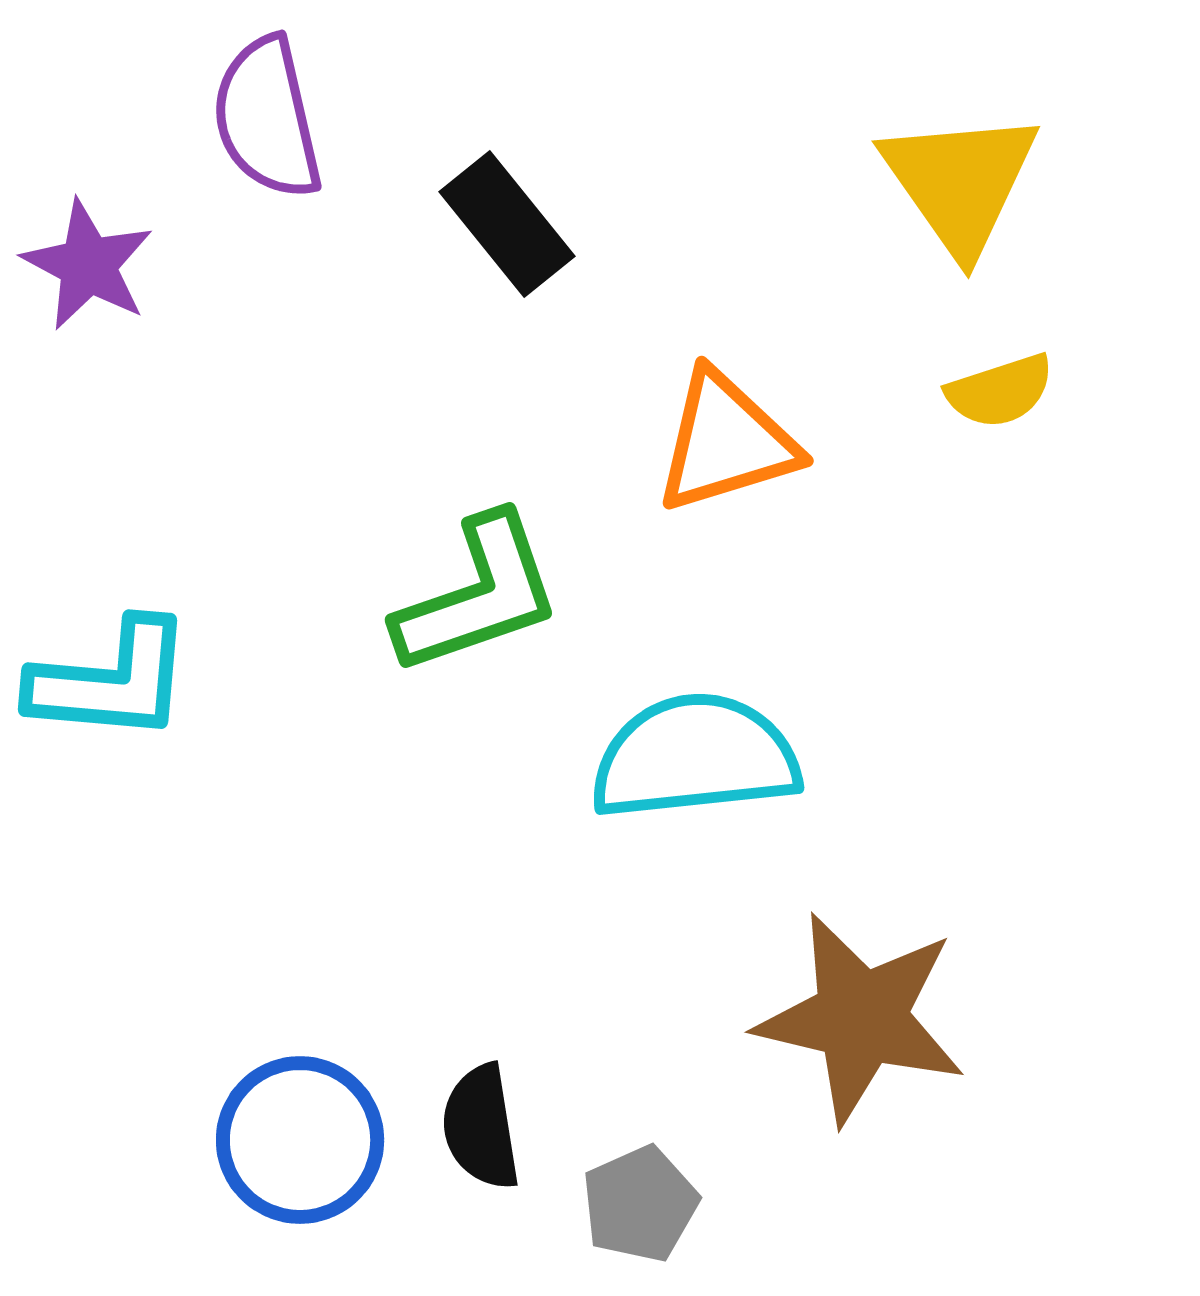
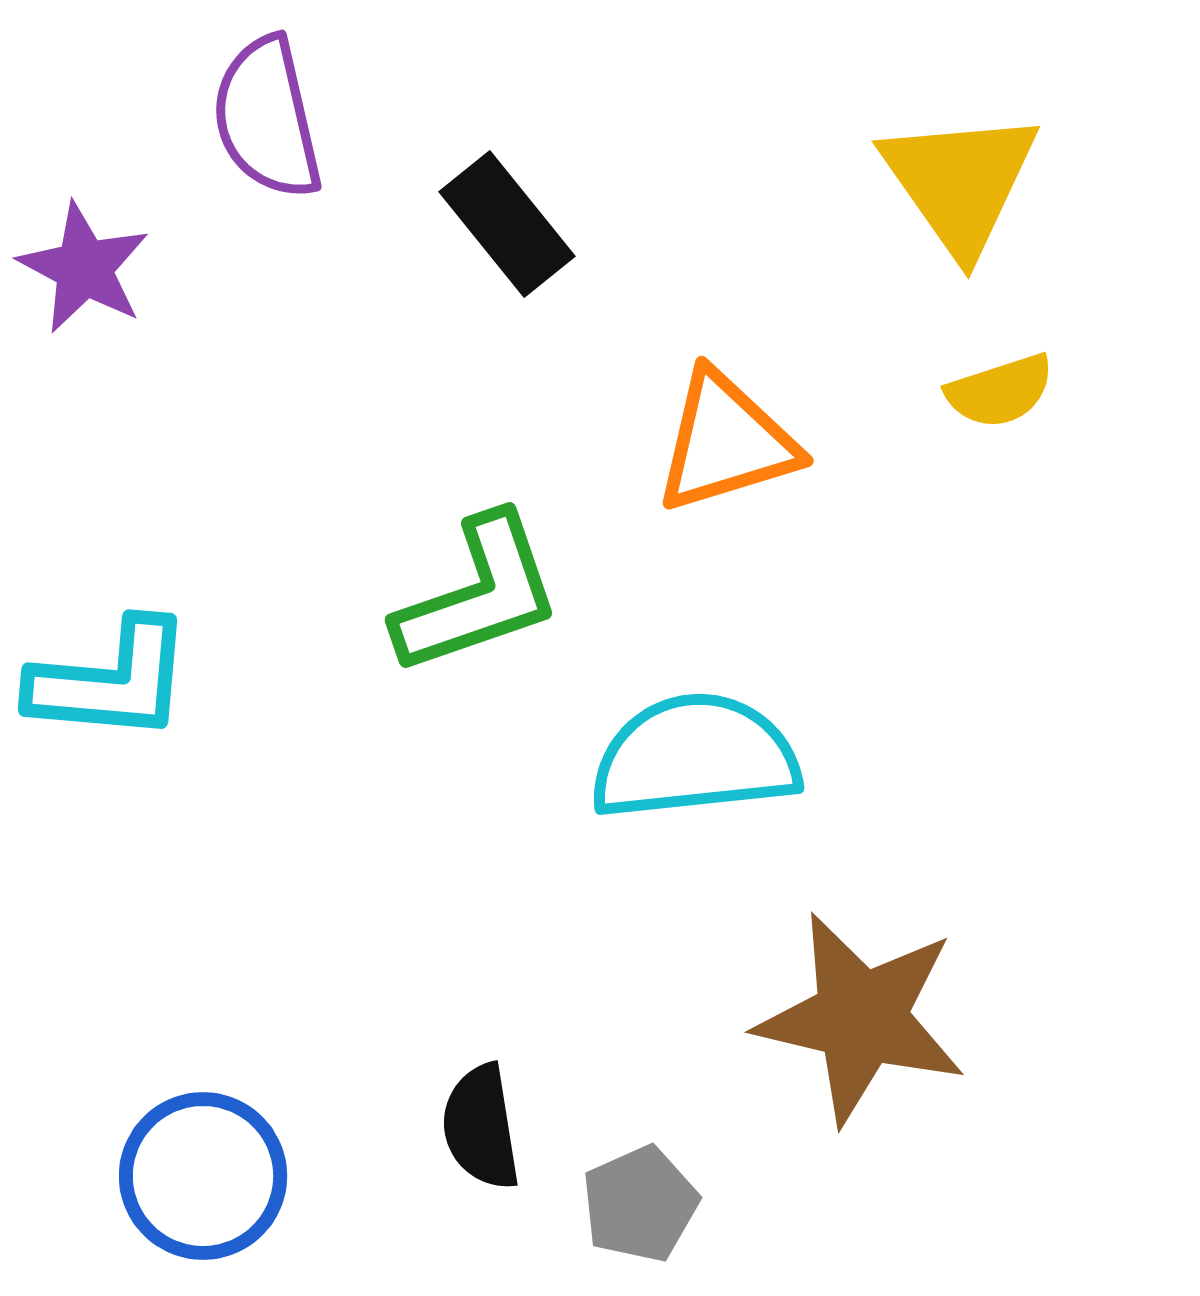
purple star: moved 4 px left, 3 px down
blue circle: moved 97 px left, 36 px down
